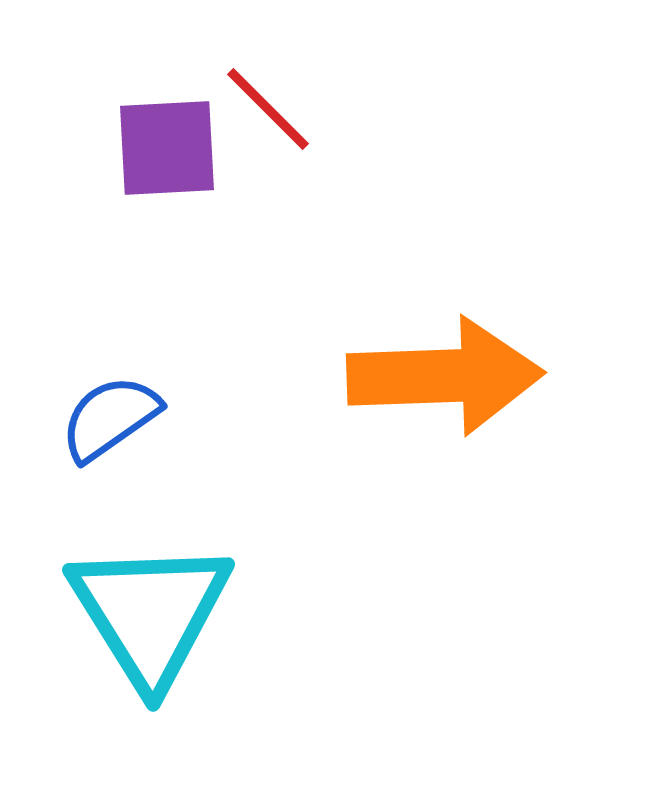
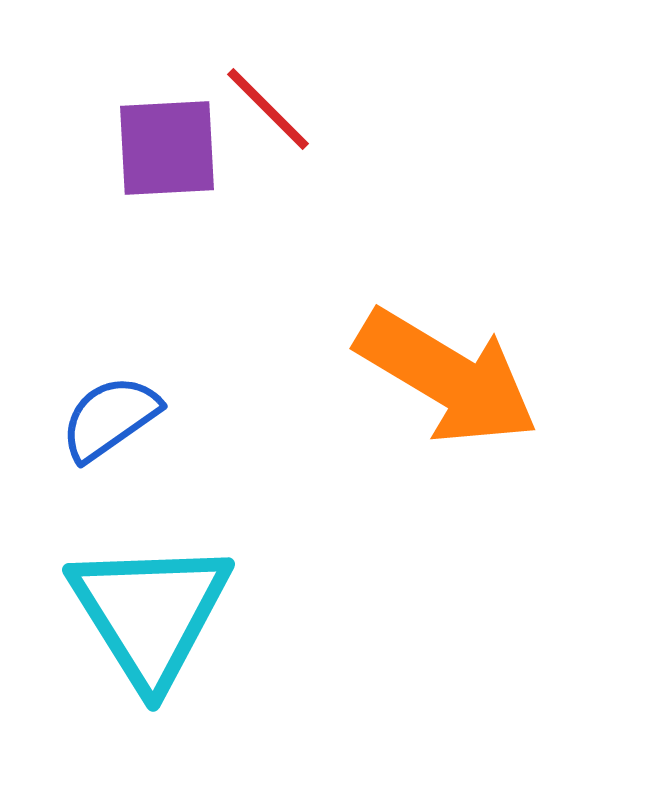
orange arrow: moved 2 px right, 1 px down; rotated 33 degrees clockwise
